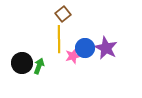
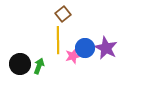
yellow line: moved 1 px left, 1 px down
black circle: moved 2 px left, 1 px down
